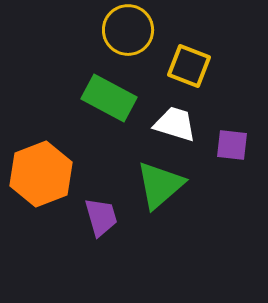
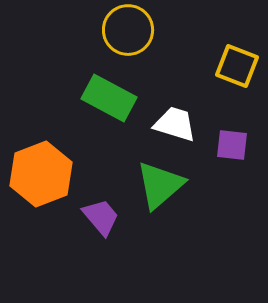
yellow square: moved 48 px right
purple trapezoid: rotated 24 degrees counterclockwise
